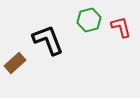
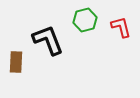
green hexagon: moved 4 px left
brown rectangle: moved 1 px right, 1 px up; rotated 45 degrees counterclockwise
